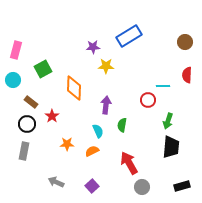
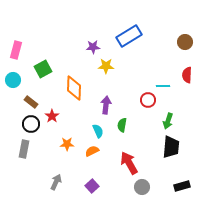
black circle: moved 4 px right
gray rectangle: moved 2 px up
gray arrow: rotated 91 degrees clockwise
